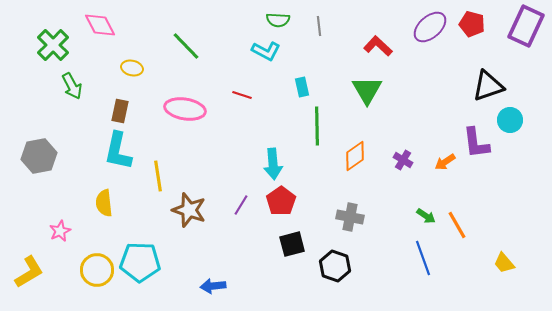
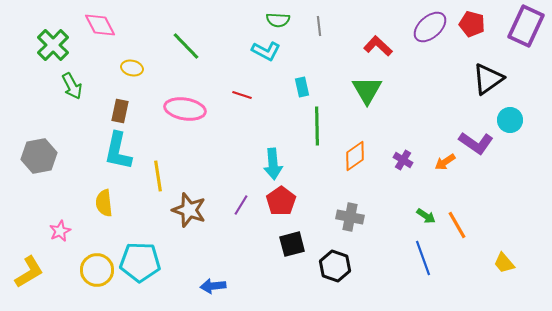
black triangle at (488, 86): moved 7 px up; rotated 16 degrees counterclockwise
purple L-shape at (476, 143): rotated 48 degrees counterclockwise
